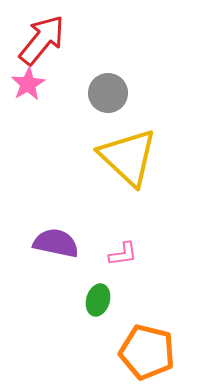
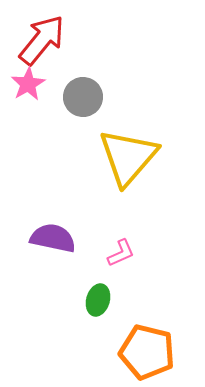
gray circle: moved 25 px left, 4 px down
yellow triangle: rotated 28 degrees clockwise
purple semicircle: moved 3 px left, 5 px up
pink L-shape: moved 2 px left, 1 px up; rotated 16 degrees counterclockwise
